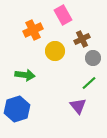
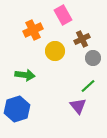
green line: moved 1 px left, 3 px down
